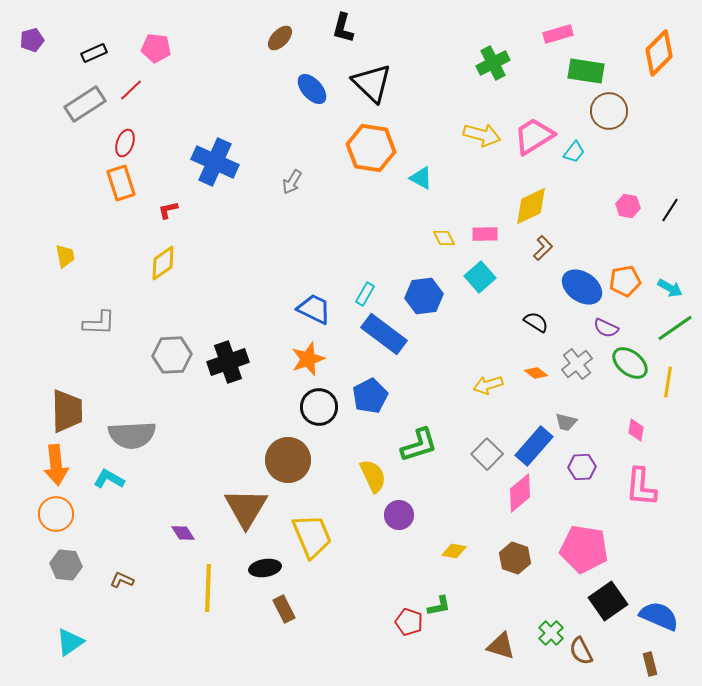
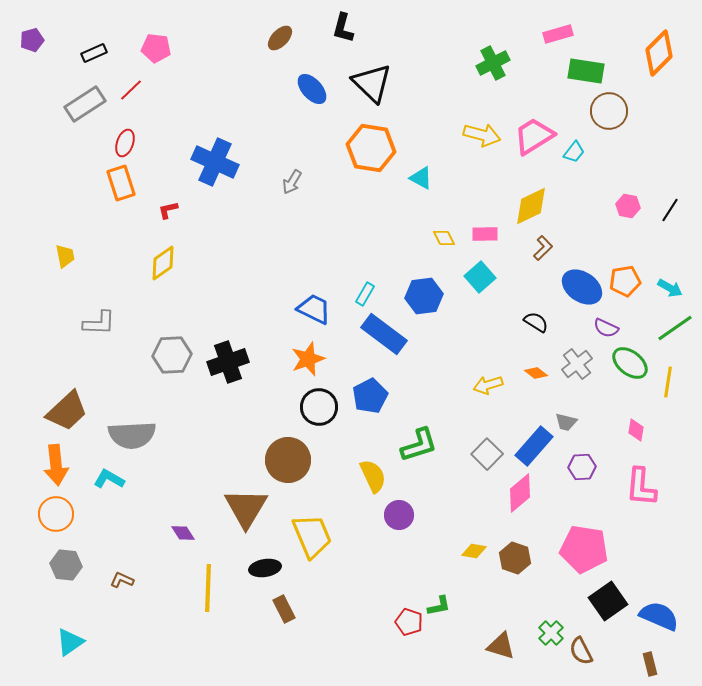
brown trapezoid at (67, 411): rotated 48 degrees clockwise
yellow diamond at (454, 551): moved 20 px right
